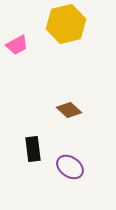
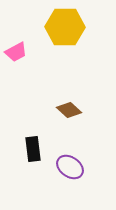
yellow hexagon: moved 1 px left, 3 px down; rotated 15 degrees clockwise
pink trapezoid: moved 1 px left, 7 px down
